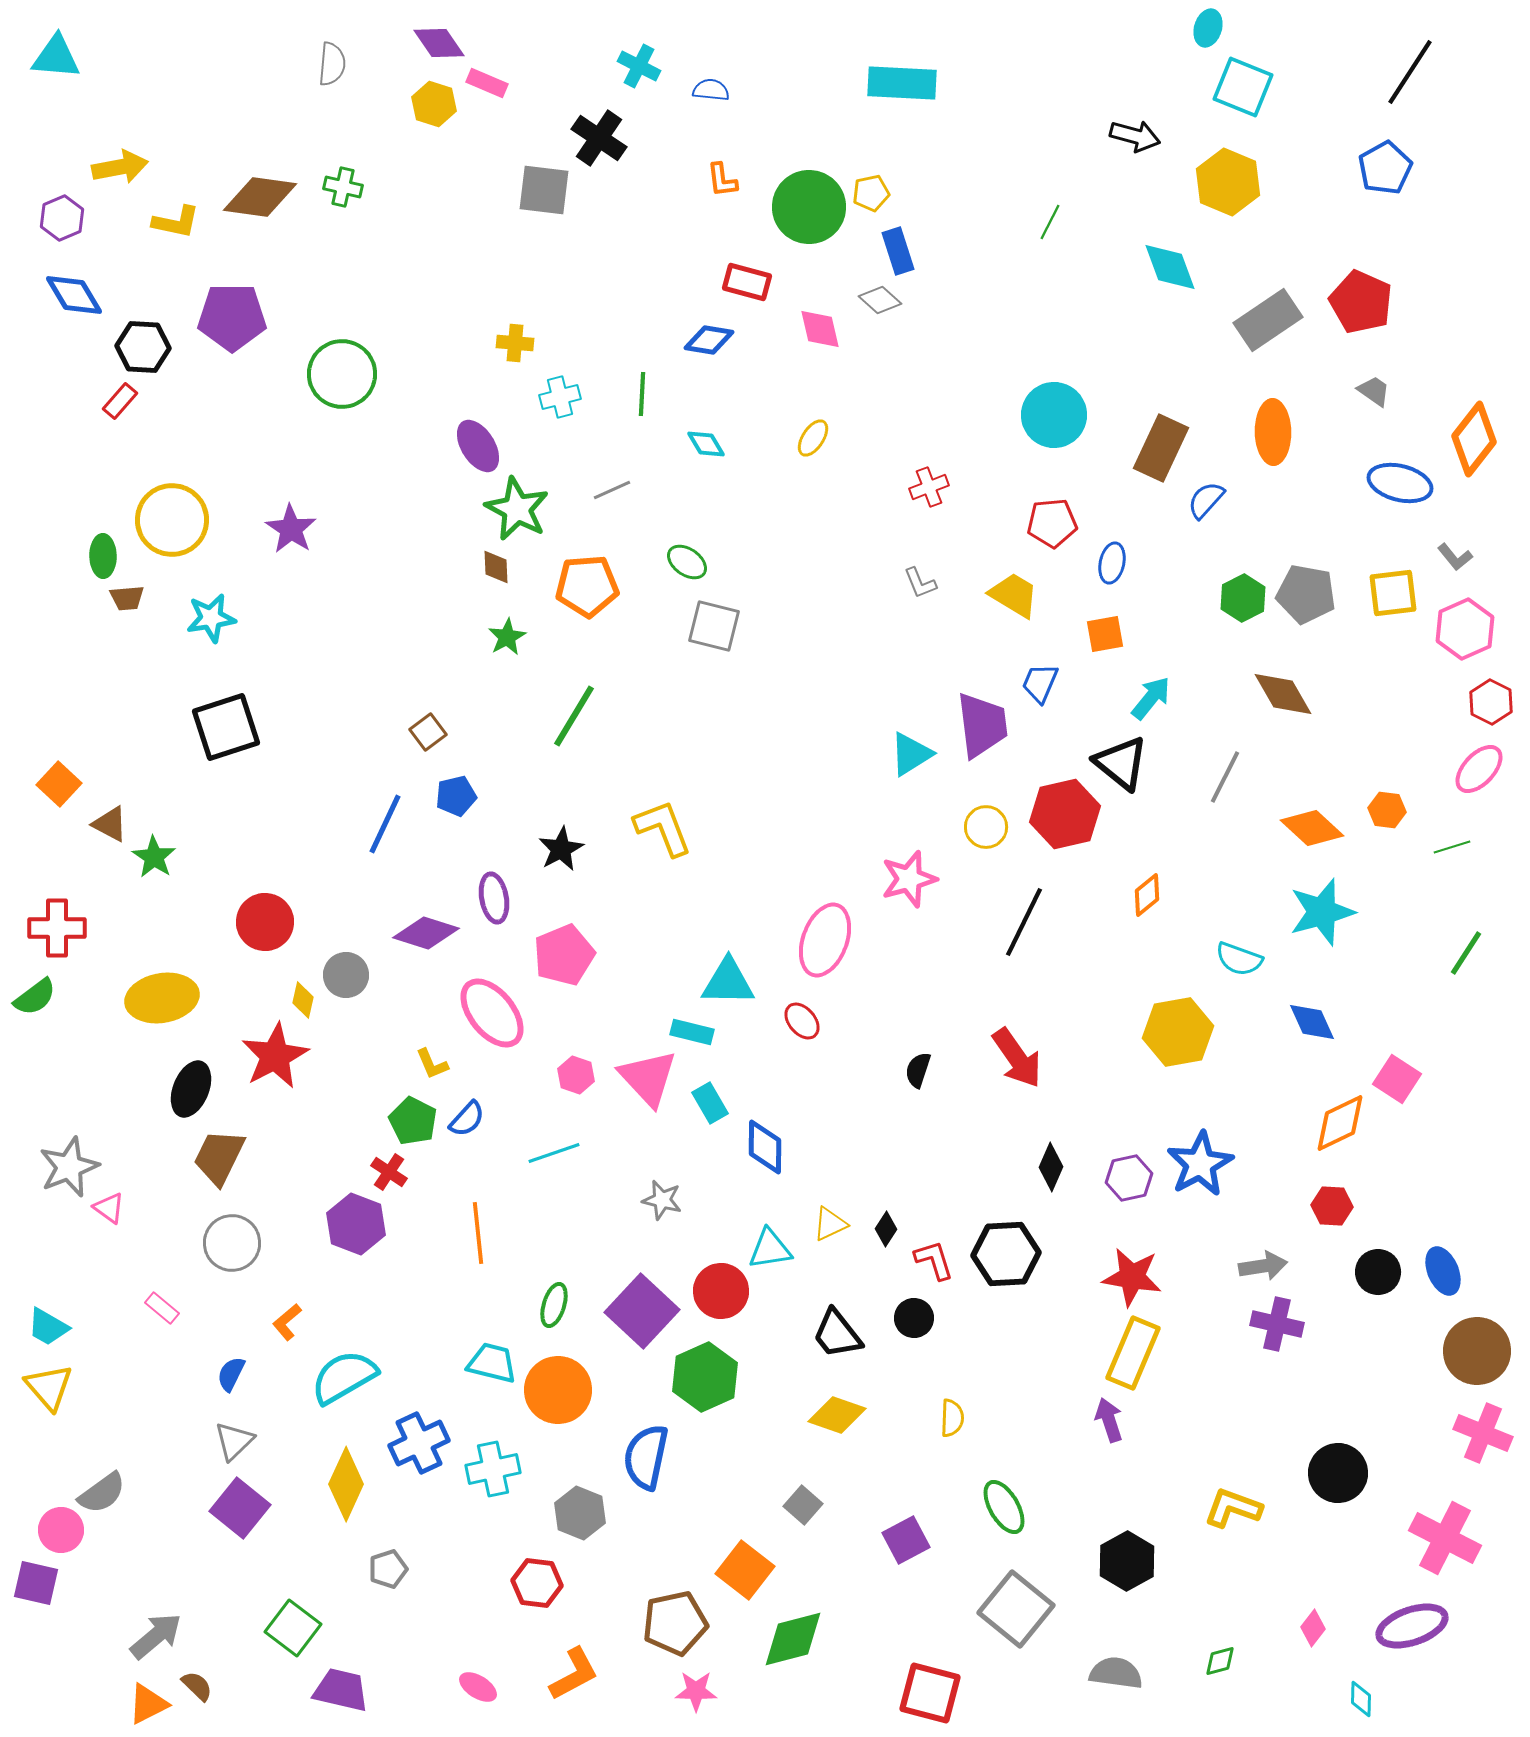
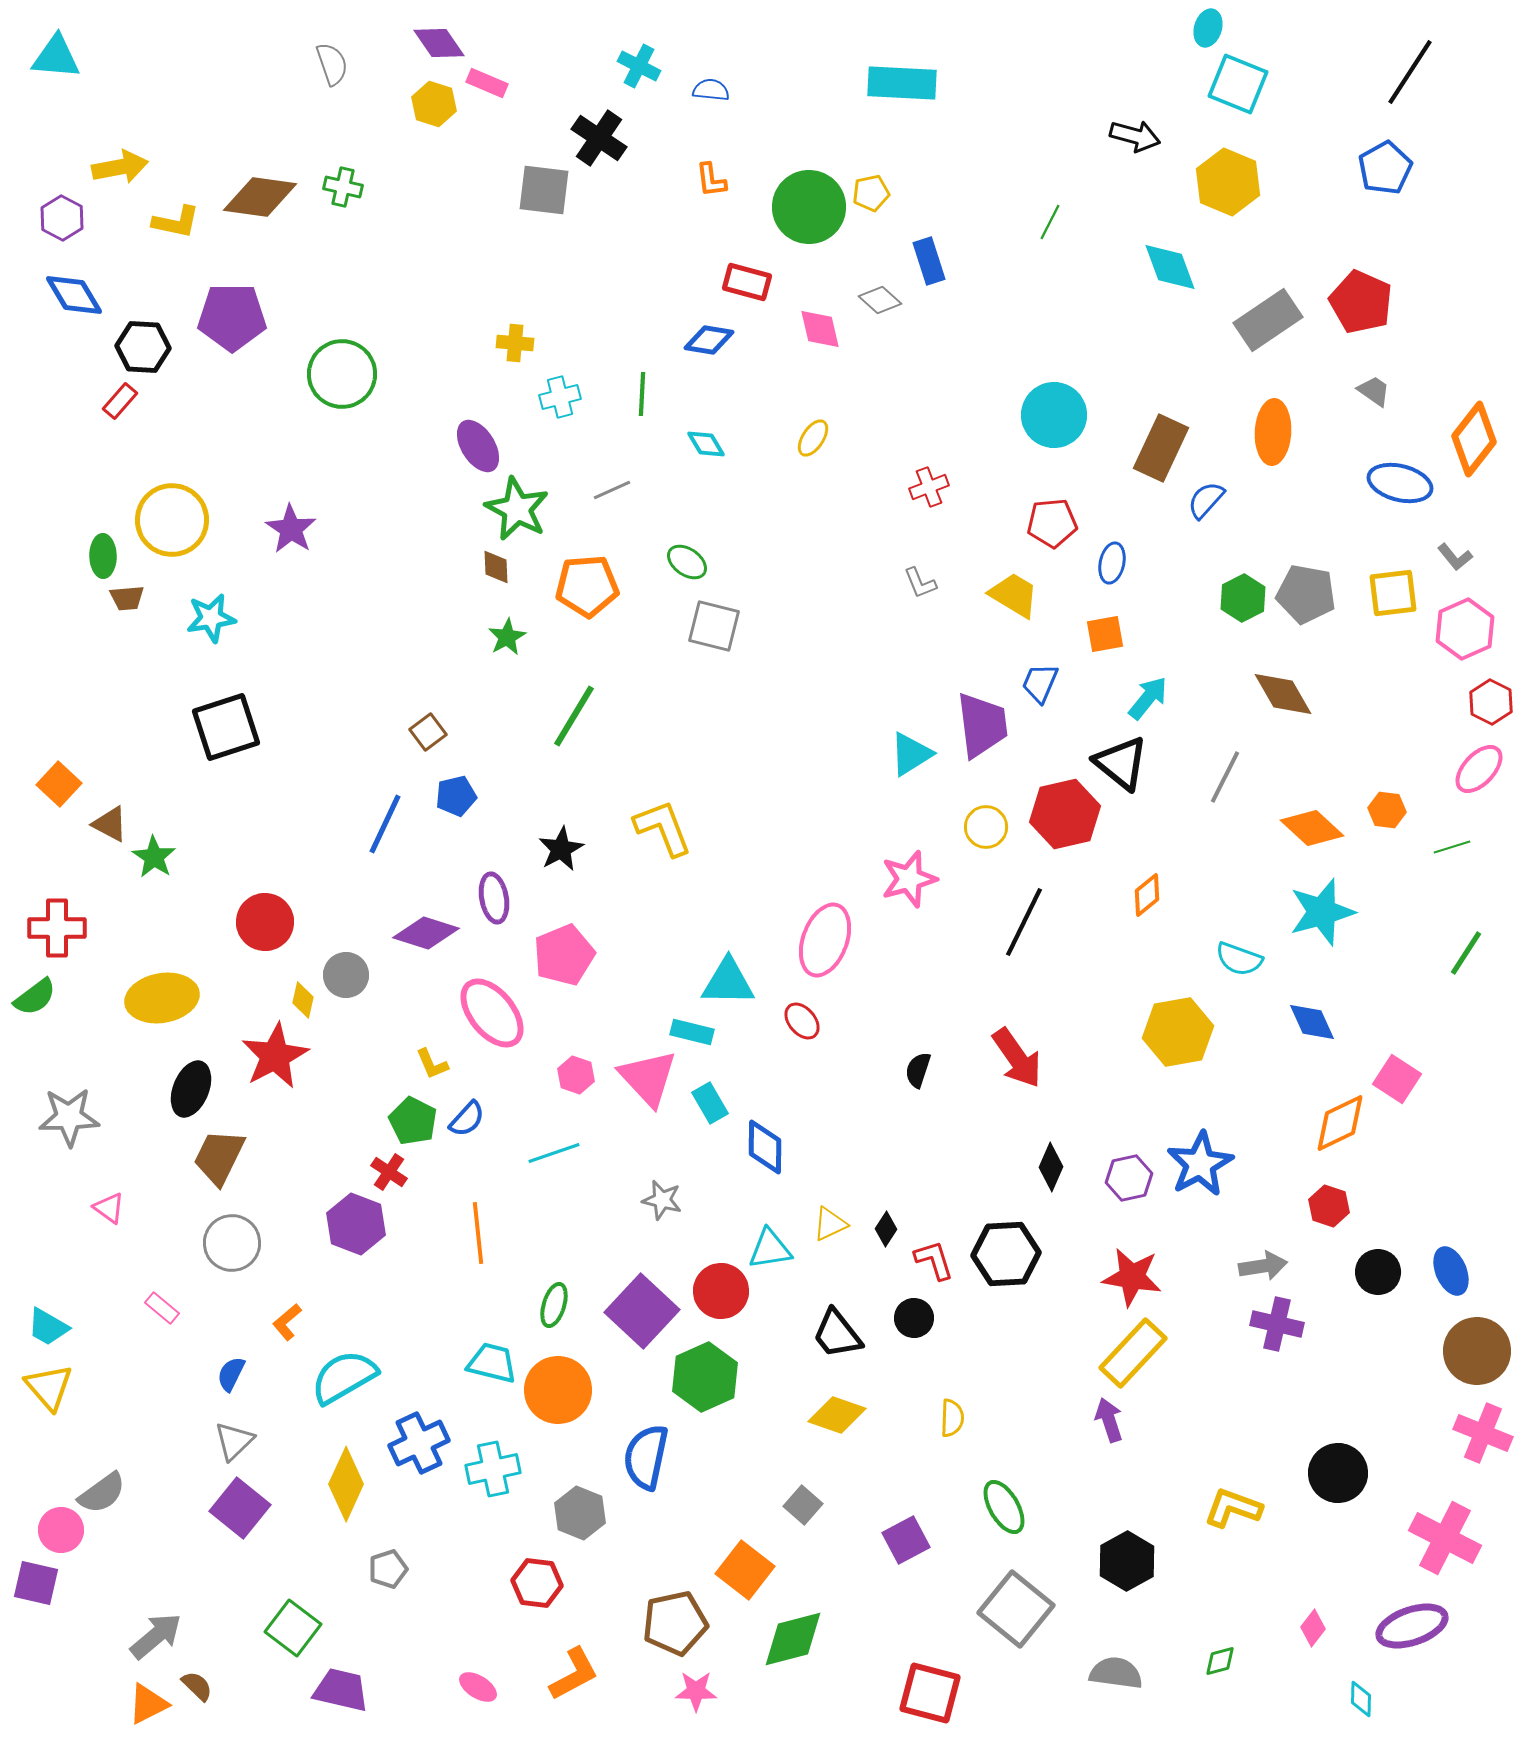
gray semicircle at (332, 64): rotated 24 degrees counterclockwise
cyan square at (1243, 87): moved 5 px left, 3 px up
orange L-shape at (722, 180): moved 11 px left
purple hexagon at (62, 218): rotated 9 degrees counterclockwise
blue rectangle at (898, 251): moved 31 px right, 10 px down
orange ellipse at (1273, 432): rotated 4 degrees clockwise
cyan arrow at (1151, 698): moved 3 px left
gray star at (69, 1167): moved 50 px up; rotated 20 degrees clockwise
red hexagon at (1332, 1206): moved 3 px left; rotated 15 degrees clockwise
blue ellipse at (1443, 1271): moved 8 px right
yellow rectangle at (1133, 1353): rotated 20 degrees clockwise
